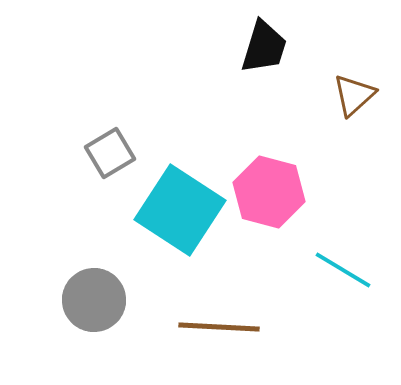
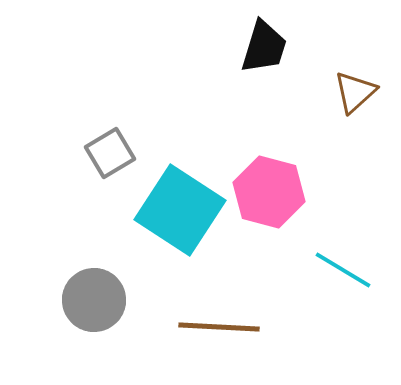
brown triangle: moved 1 px right, 3 px up
